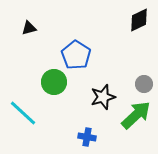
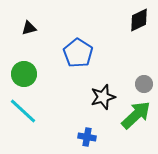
blue pentagon: moved 2 px right, 2 px up
green circle: moved 30 px left, 8 px up
cyan line: moved 2 px up
